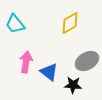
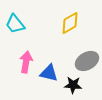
blue triangle: moved 1 px down; rotated 24 degrees counterclockwise
